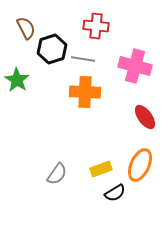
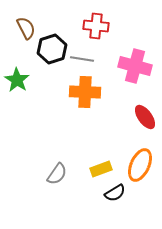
gray line: moved 1 px left
